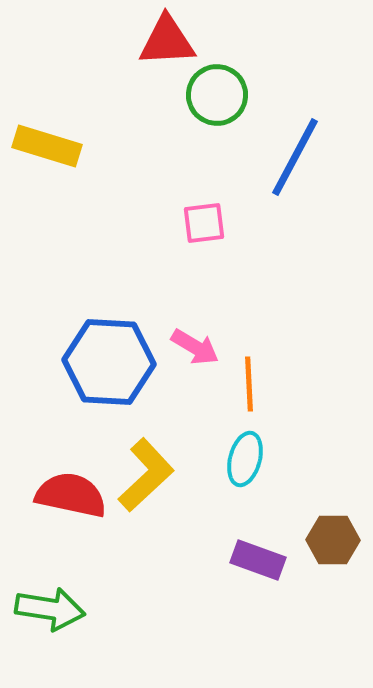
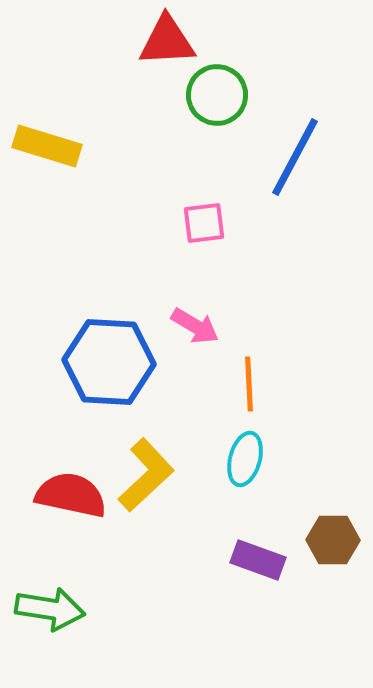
pink arrow: moved 21 px up
